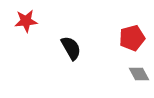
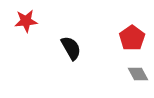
red pentagon: rotated 20 degrees counterclockwise
gray diamond: moved 1 px left
